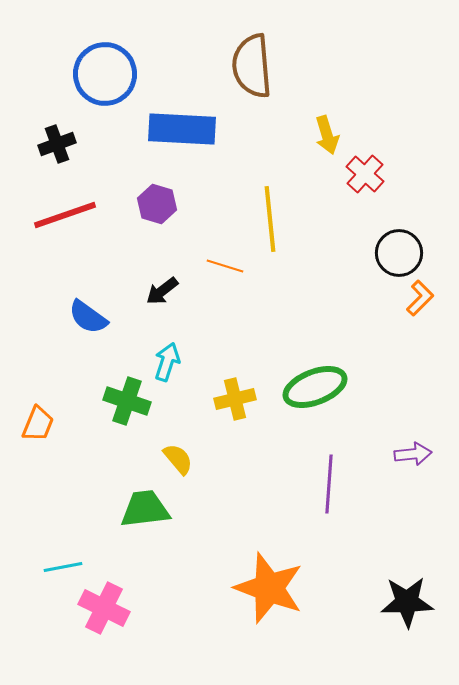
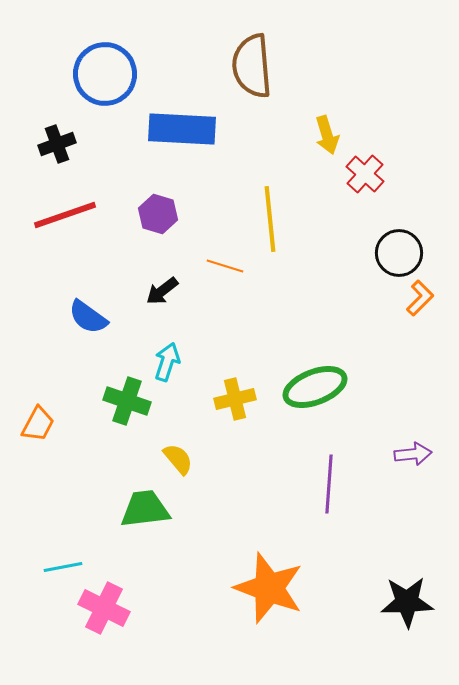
purple hexagon: moved 1 px right, 10 px down
orange trapezoid: rotated 6 degrees clockwise
